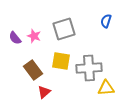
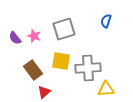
gray cross: moved 1 px left
yellow triangle: moved 1 px down
